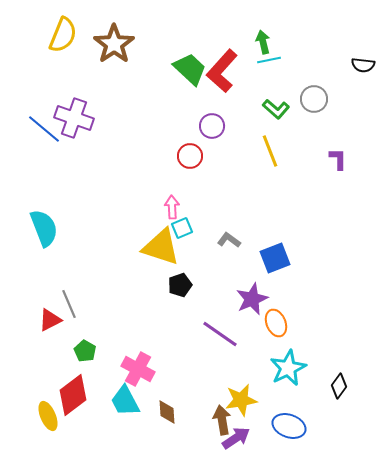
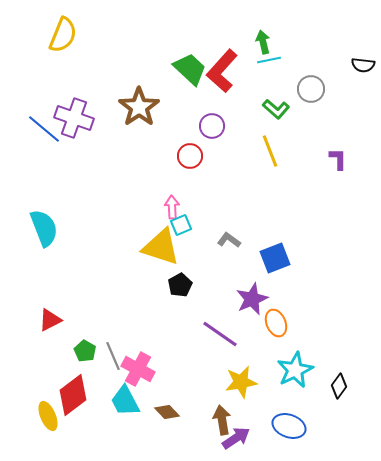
brown star: moved 25 px right, 63 px down
gray circle: moved 3 px left, 10 px up
cyan square: moved 1 px left, 3 px up
black pentagon: rotated 10 degrees counterclockwise
gray line: moved 44 px right, 52 px down
cyan star: moved 7 px right, 2 px down
yellow star: moved 18 px up
brown diamond: rotated 40 degrees counterclockwise
